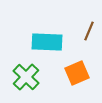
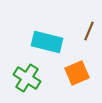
cyan rectangle: rotated 12 degrees clockwise
green cross: moved 1 px right, 1 px down; rotated 12 degrees counterclockwise
